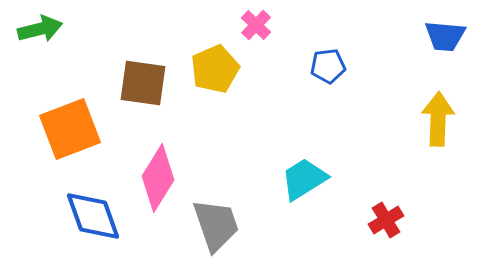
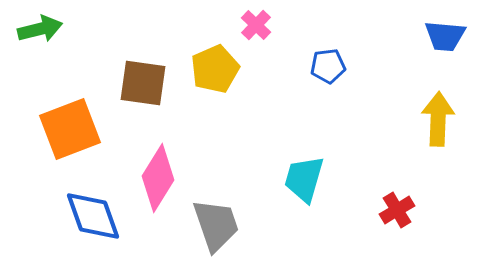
cyan trapezoid: rotated 42 degrees counterclockwise
red cross: moved 11 px right, 10 px up
